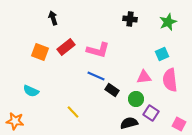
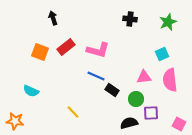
purple square: rotated 35 degrees counterclockwise
